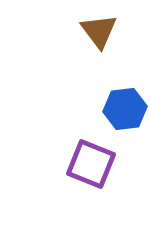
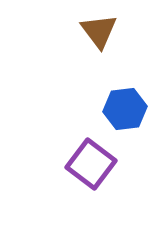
purple square: rotated 15 degrees clockwise
